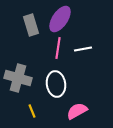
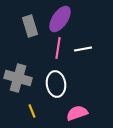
gray rectangle: moved 1 px left, 1 px down
pink semicircle: moved 2 px down; rotated 10 degrees clockwise
